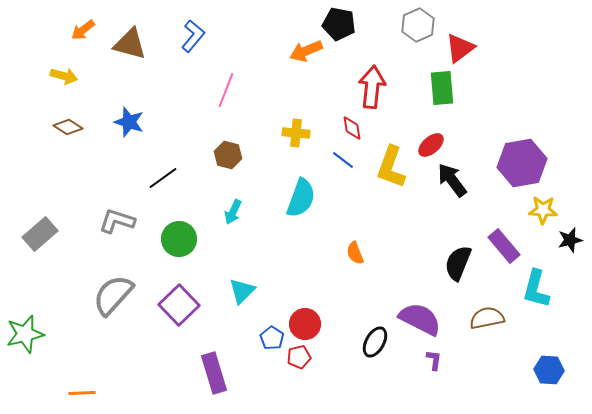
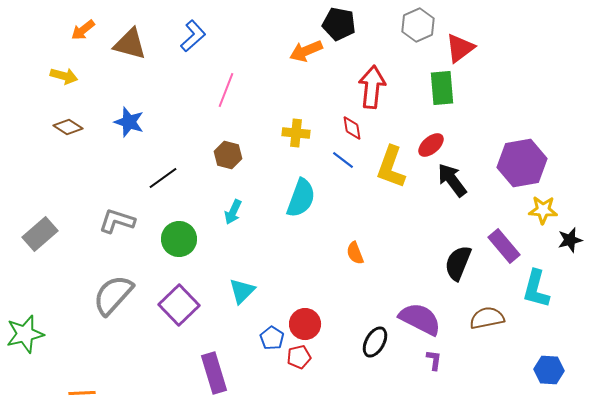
blue L-shape at (193, 36): rotated 8 degrees clockwise
